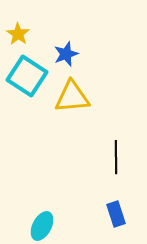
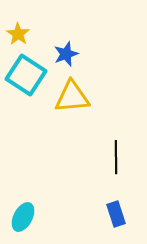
cyan square: moved 1 px left, 1 px up
cyan ellipse: moved 19 px left, 9 px up
